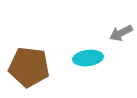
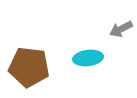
gray arrow: moved 4 px up
